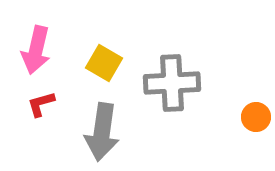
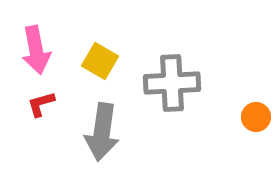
pink arrow: rotated 24 degrees counterclockwise
yellow square: moved 4 px left, 2 px up
